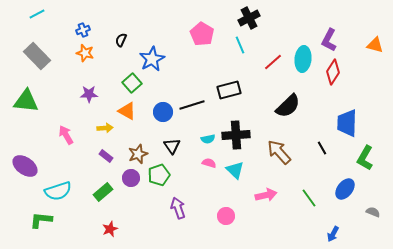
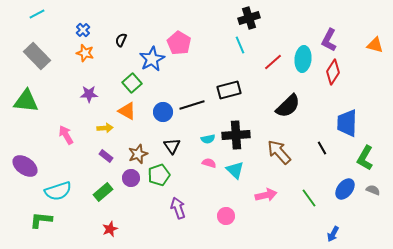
black cross at (249, 18): rotated 10 degrees clockwise
blue cross at (83, 30): rotated 24 degrees counterclockwise
pink pentagon at (202, 34): moved 23 px left, 9 px down
gray semicircle at (373, 212): moved 22 px up
